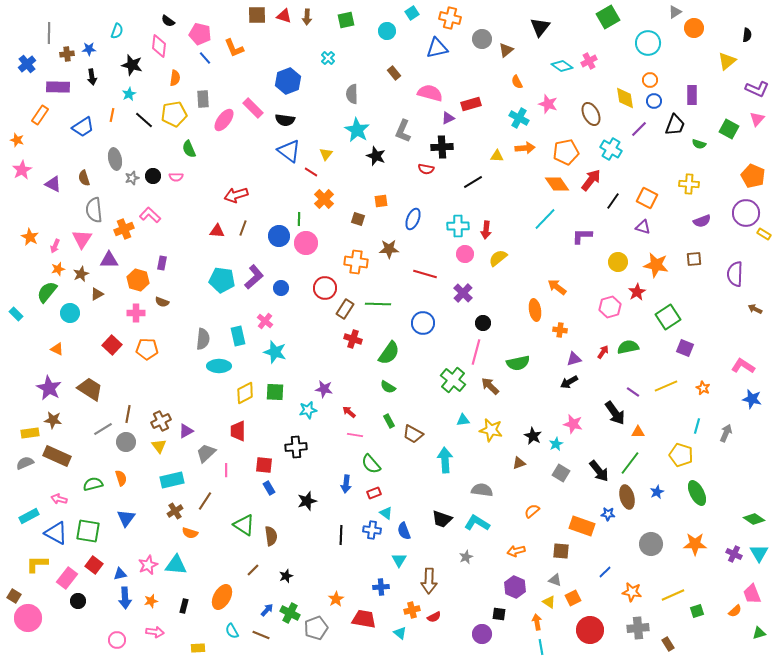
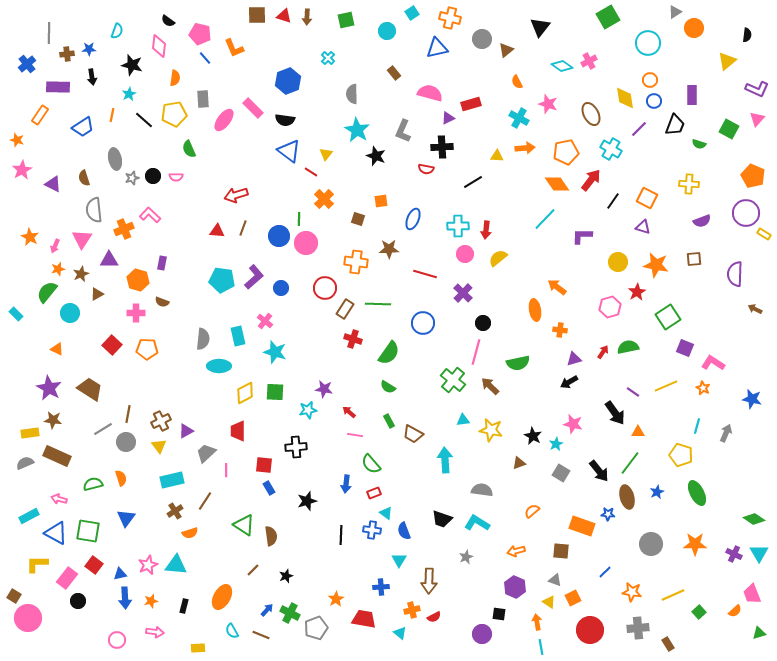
pink L-shape at (743, 366): moved 30 px left, 3 px up
orange semicircle at (190, 533): rotated 35 degrees counterclockwise
green square at (697, 611): moved 2 px right, 1 px down; rotated 24 degrees counterclockwise
